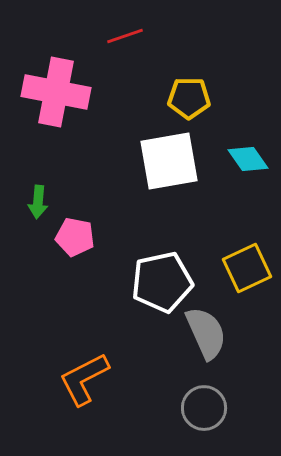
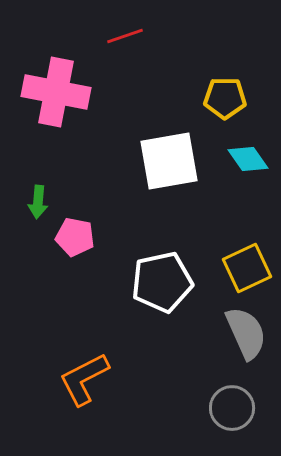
yellow pentagon: moved 36 px right
gray semicircle: moved 40 px right
gray circle: moved 28 px right
